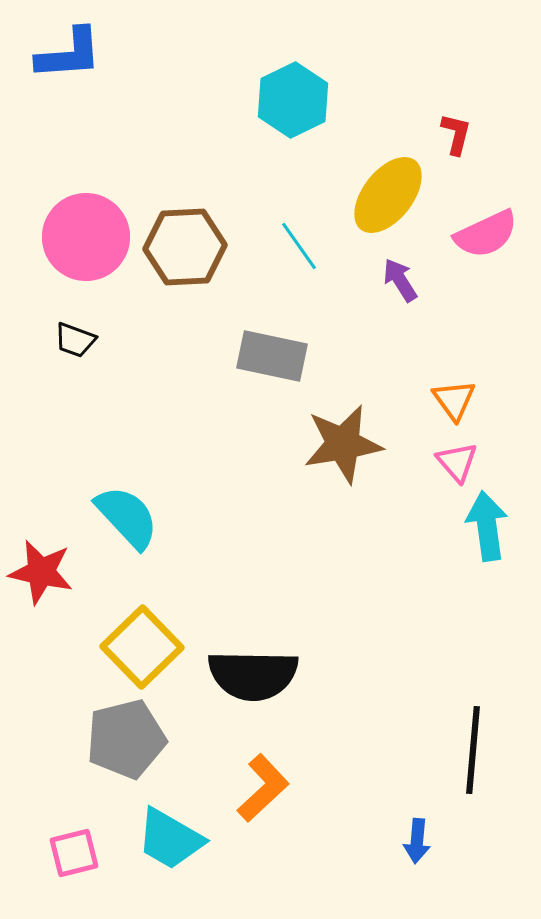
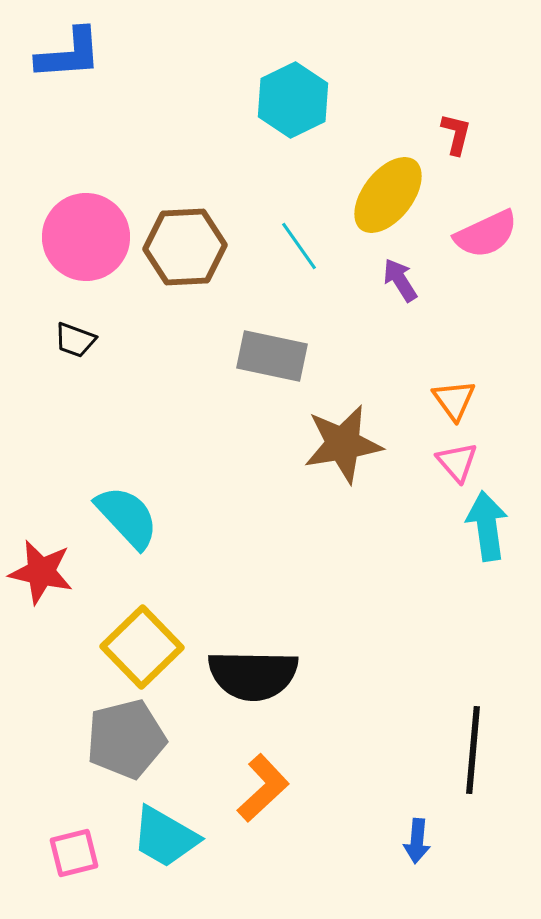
cyan trapezoid: moved 5 px left, 2 px up
